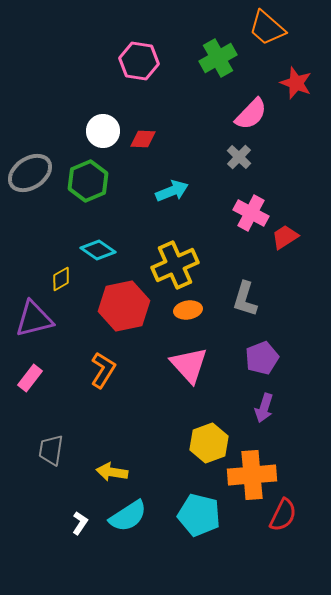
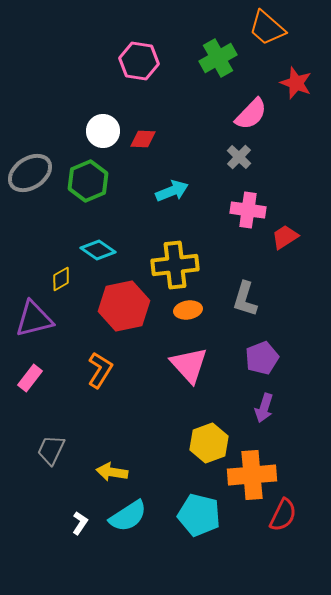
pink cross: moved 3 px left, 3 px up; rotated 20 degrees counterclockwise
yellow cross: rotated 18 degrees clockwise
orange L-shape: moved 3 px left
gray trapezoid: rotated 16 degrees clockwise
